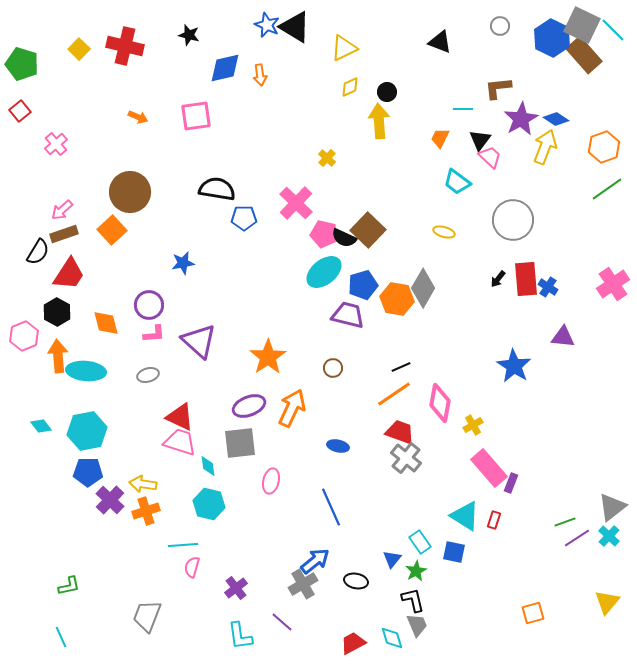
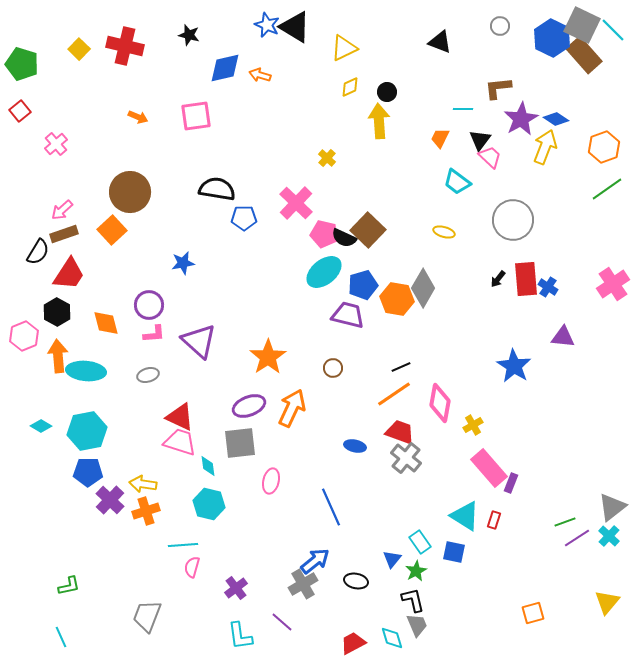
orange arrow at (260, 75): rotated 115 degrees clockwise
cyan diamond at (41, 426): rotated 20 degrees counterclockwise
blue ellipse at (338, 446): moved 17 px right
